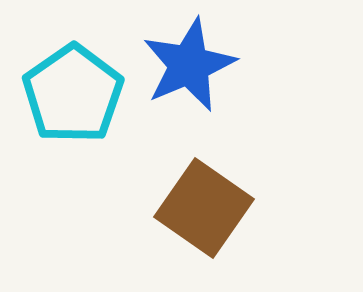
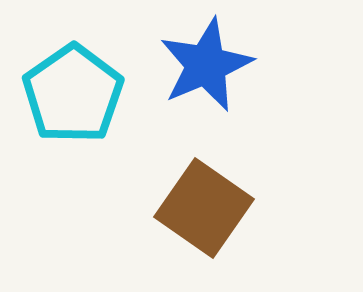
blue star: moved 17 px right
